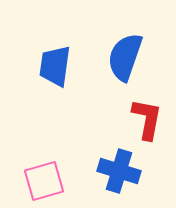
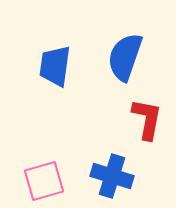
blue cross: moved 7 px left, 5 px down
